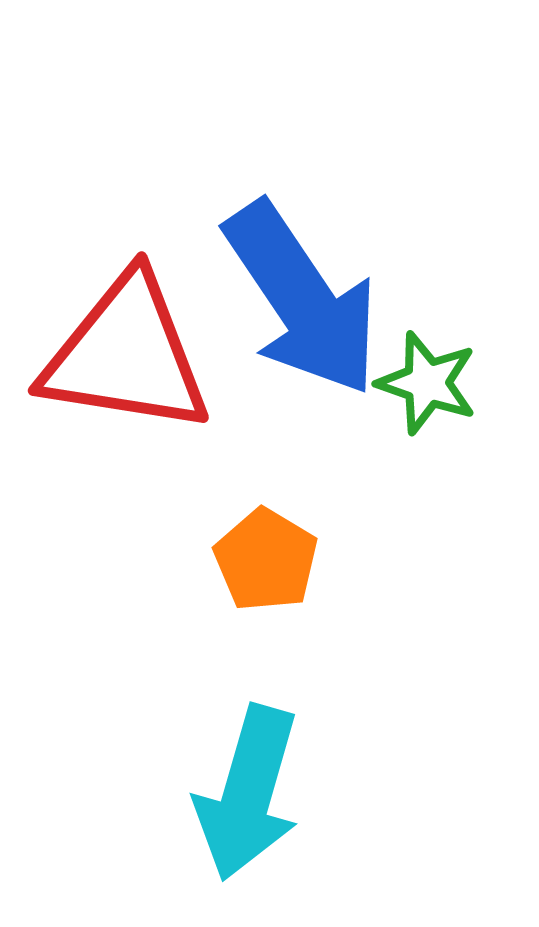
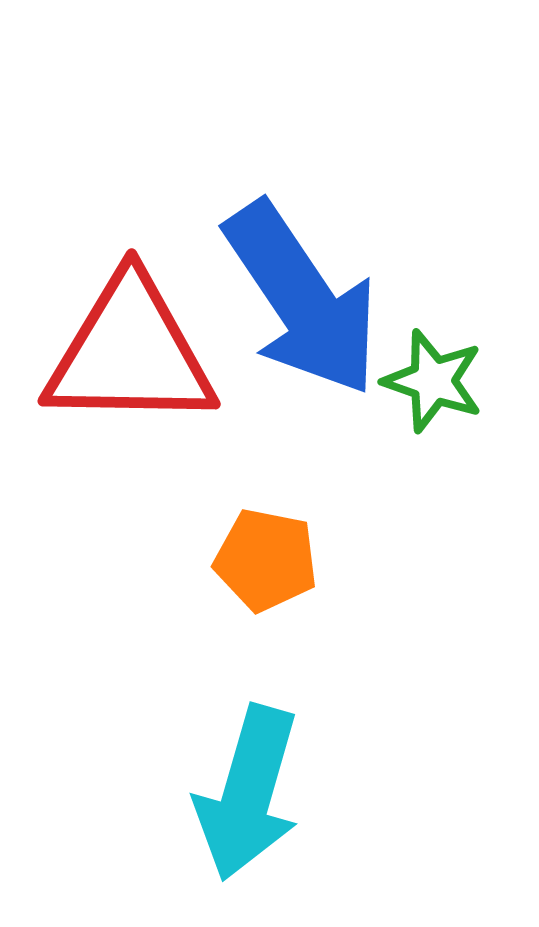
red triangle: moved 4 px right, 2 px up; rotated 8 degrees counterclockwise
green star: moved 6 px right, 2 px up
orange pentagon: rotated 20 degrees counterclockwise
